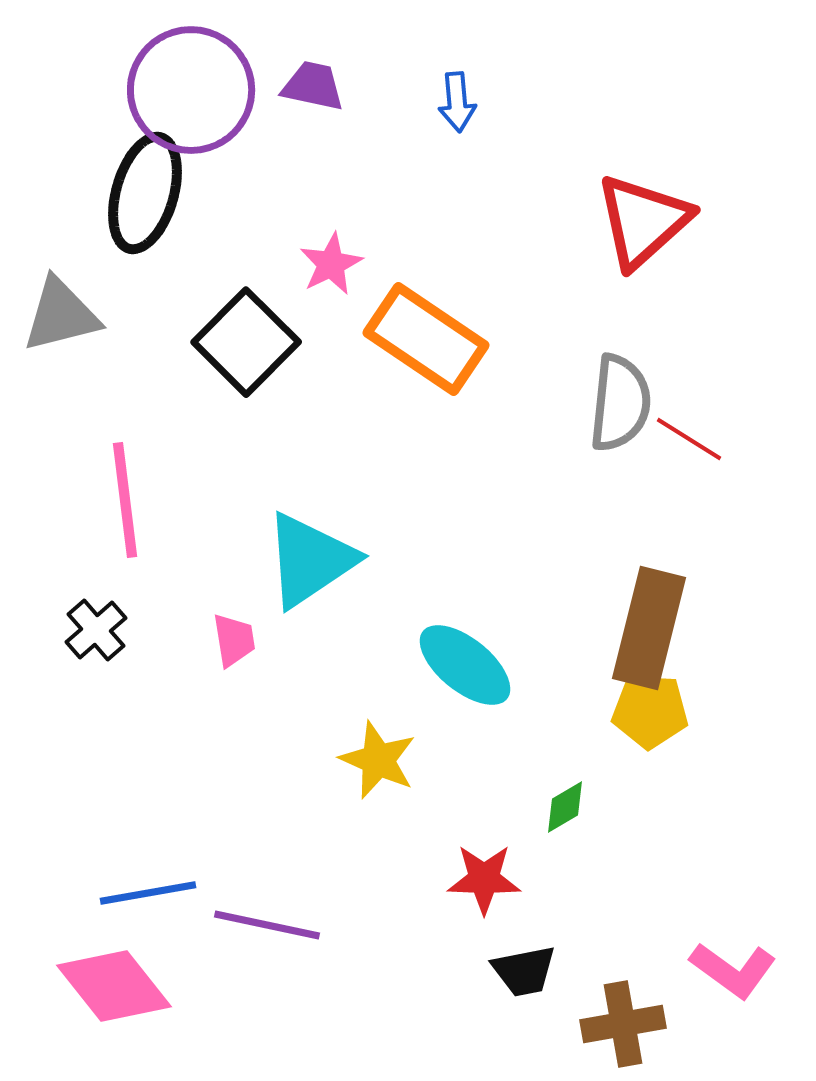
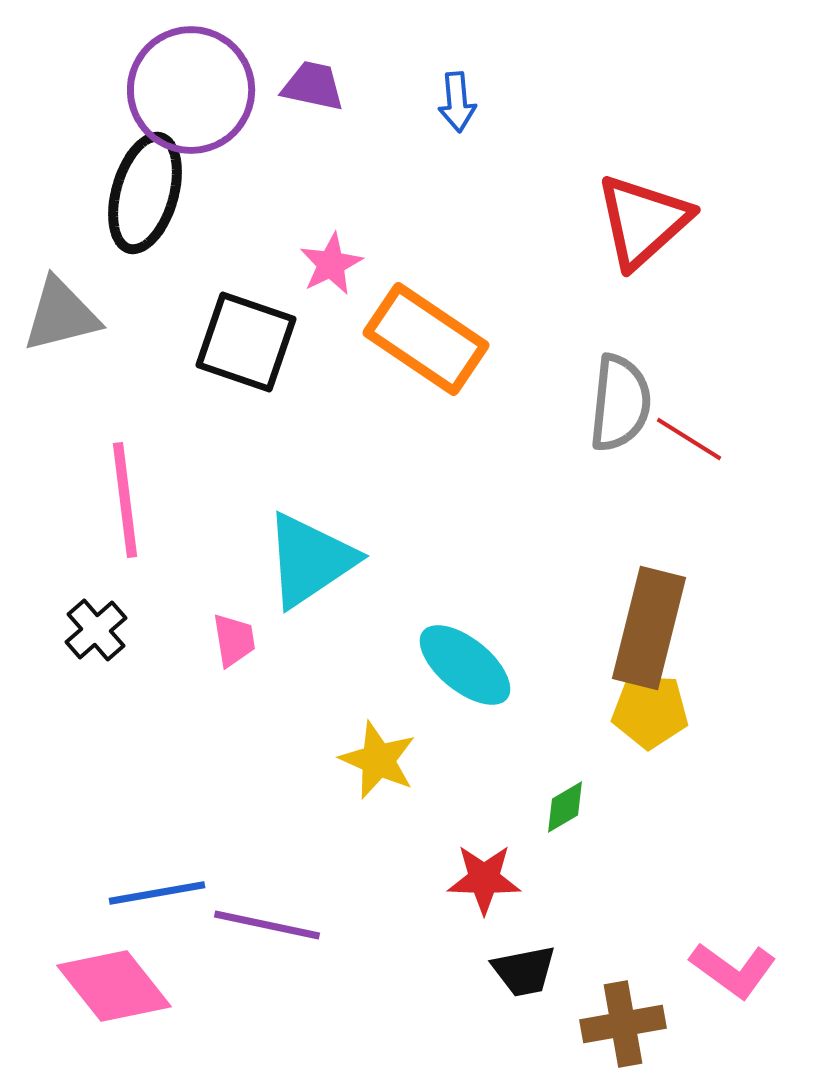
black square: rotated 26 degrees counterclockwise
blue line: moved 9 px right
